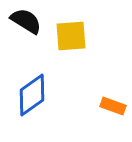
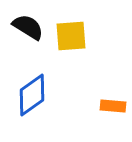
black semicircle: moved 2 px right, 6 px down
orange rectangle: rotated 15 degrees counterclockwise
